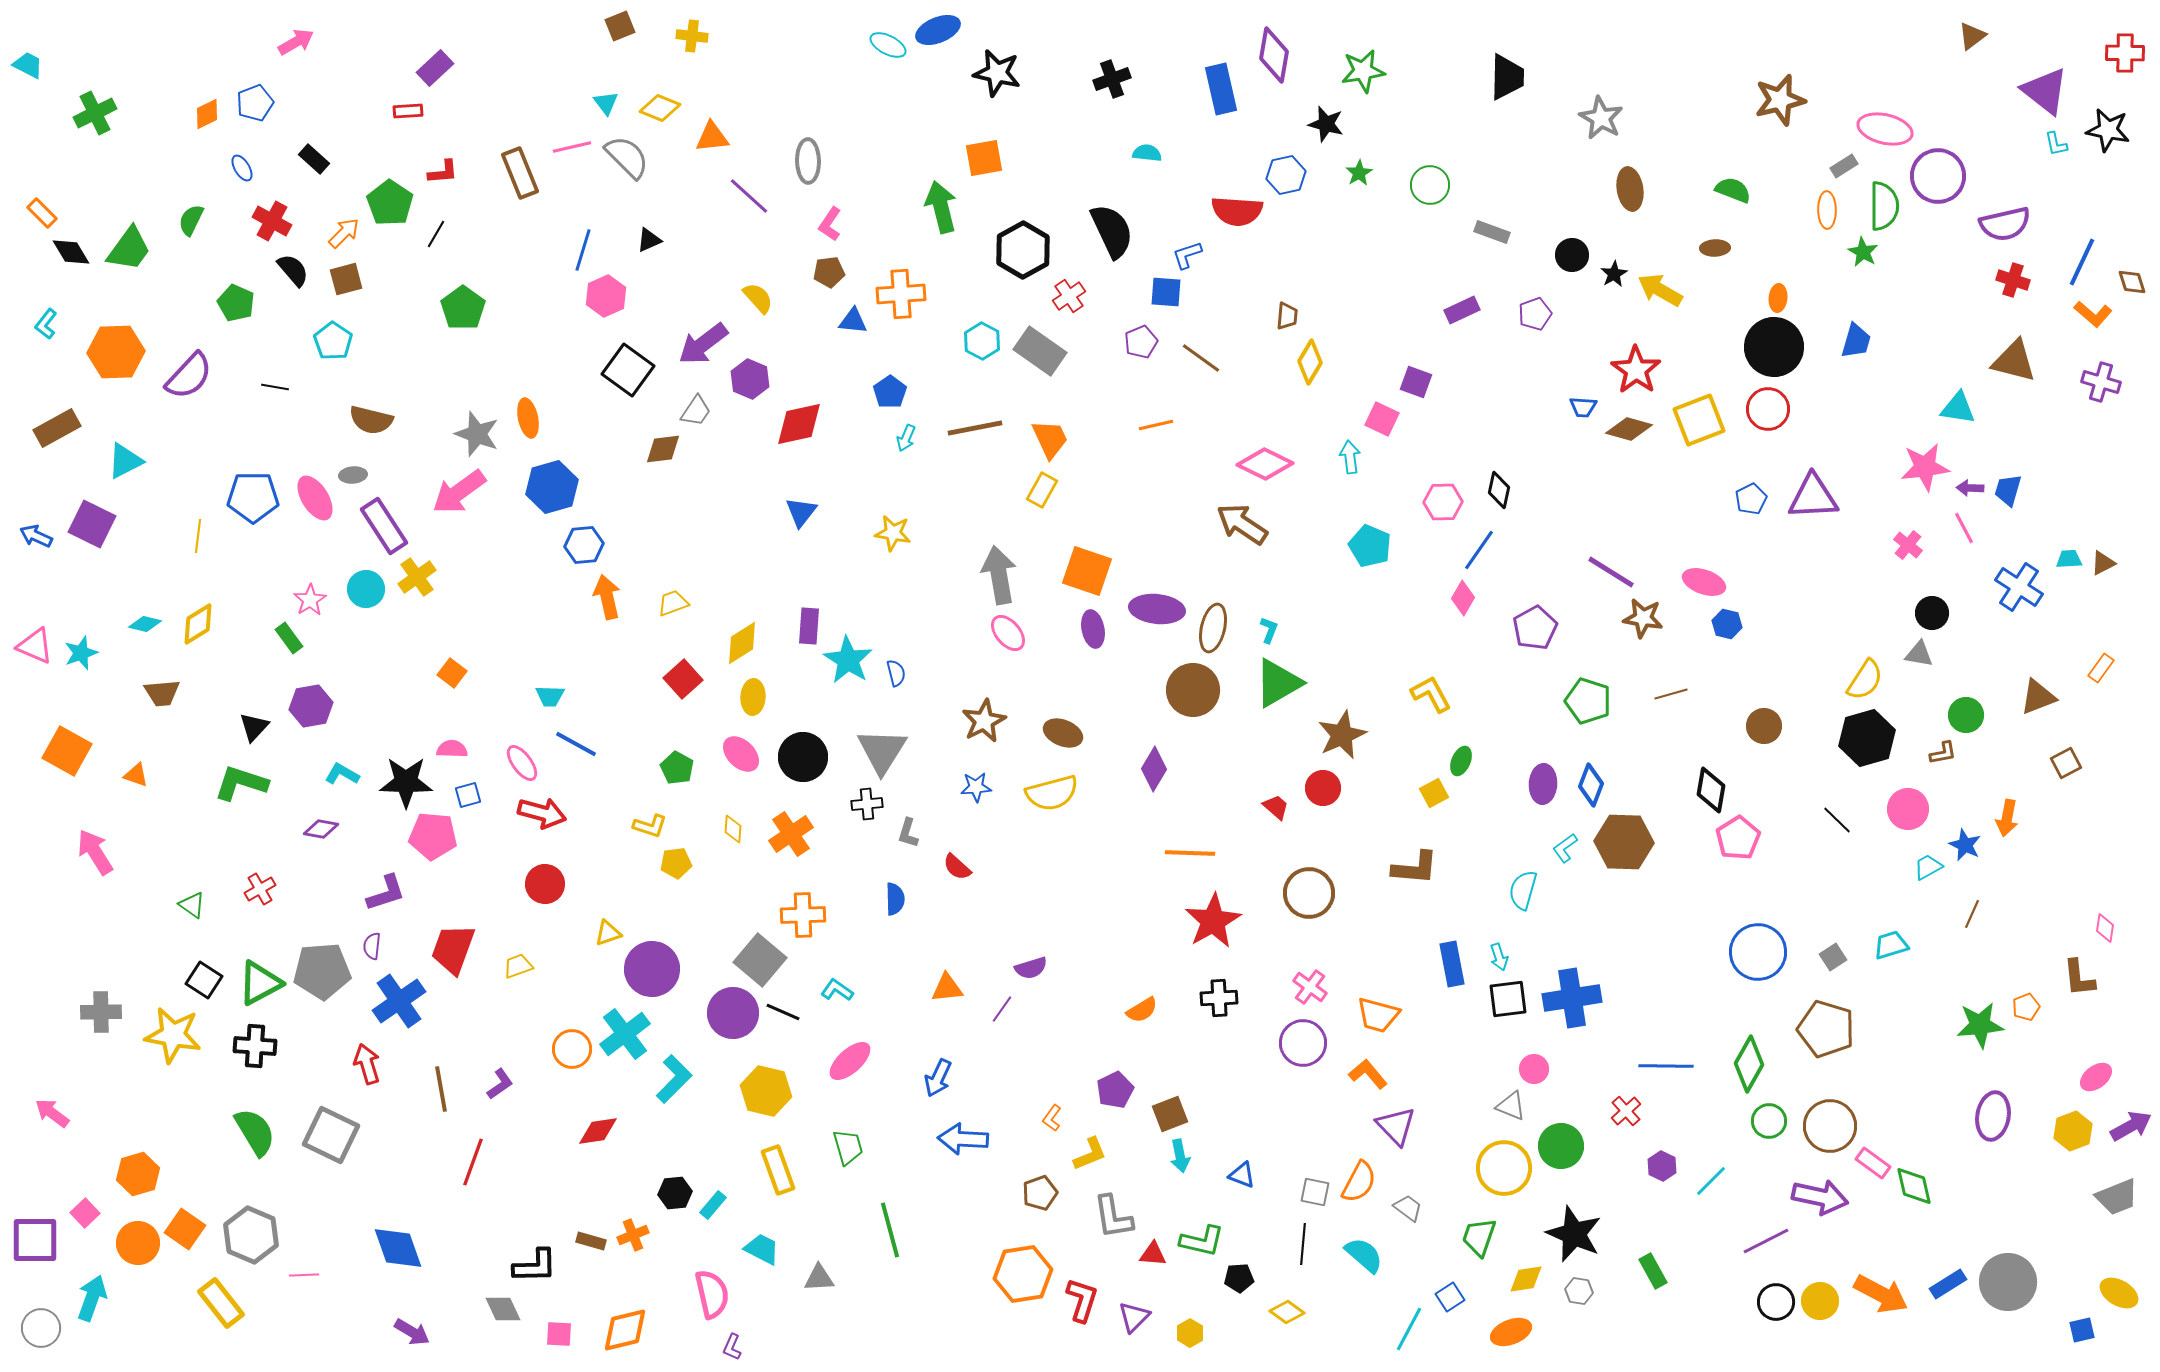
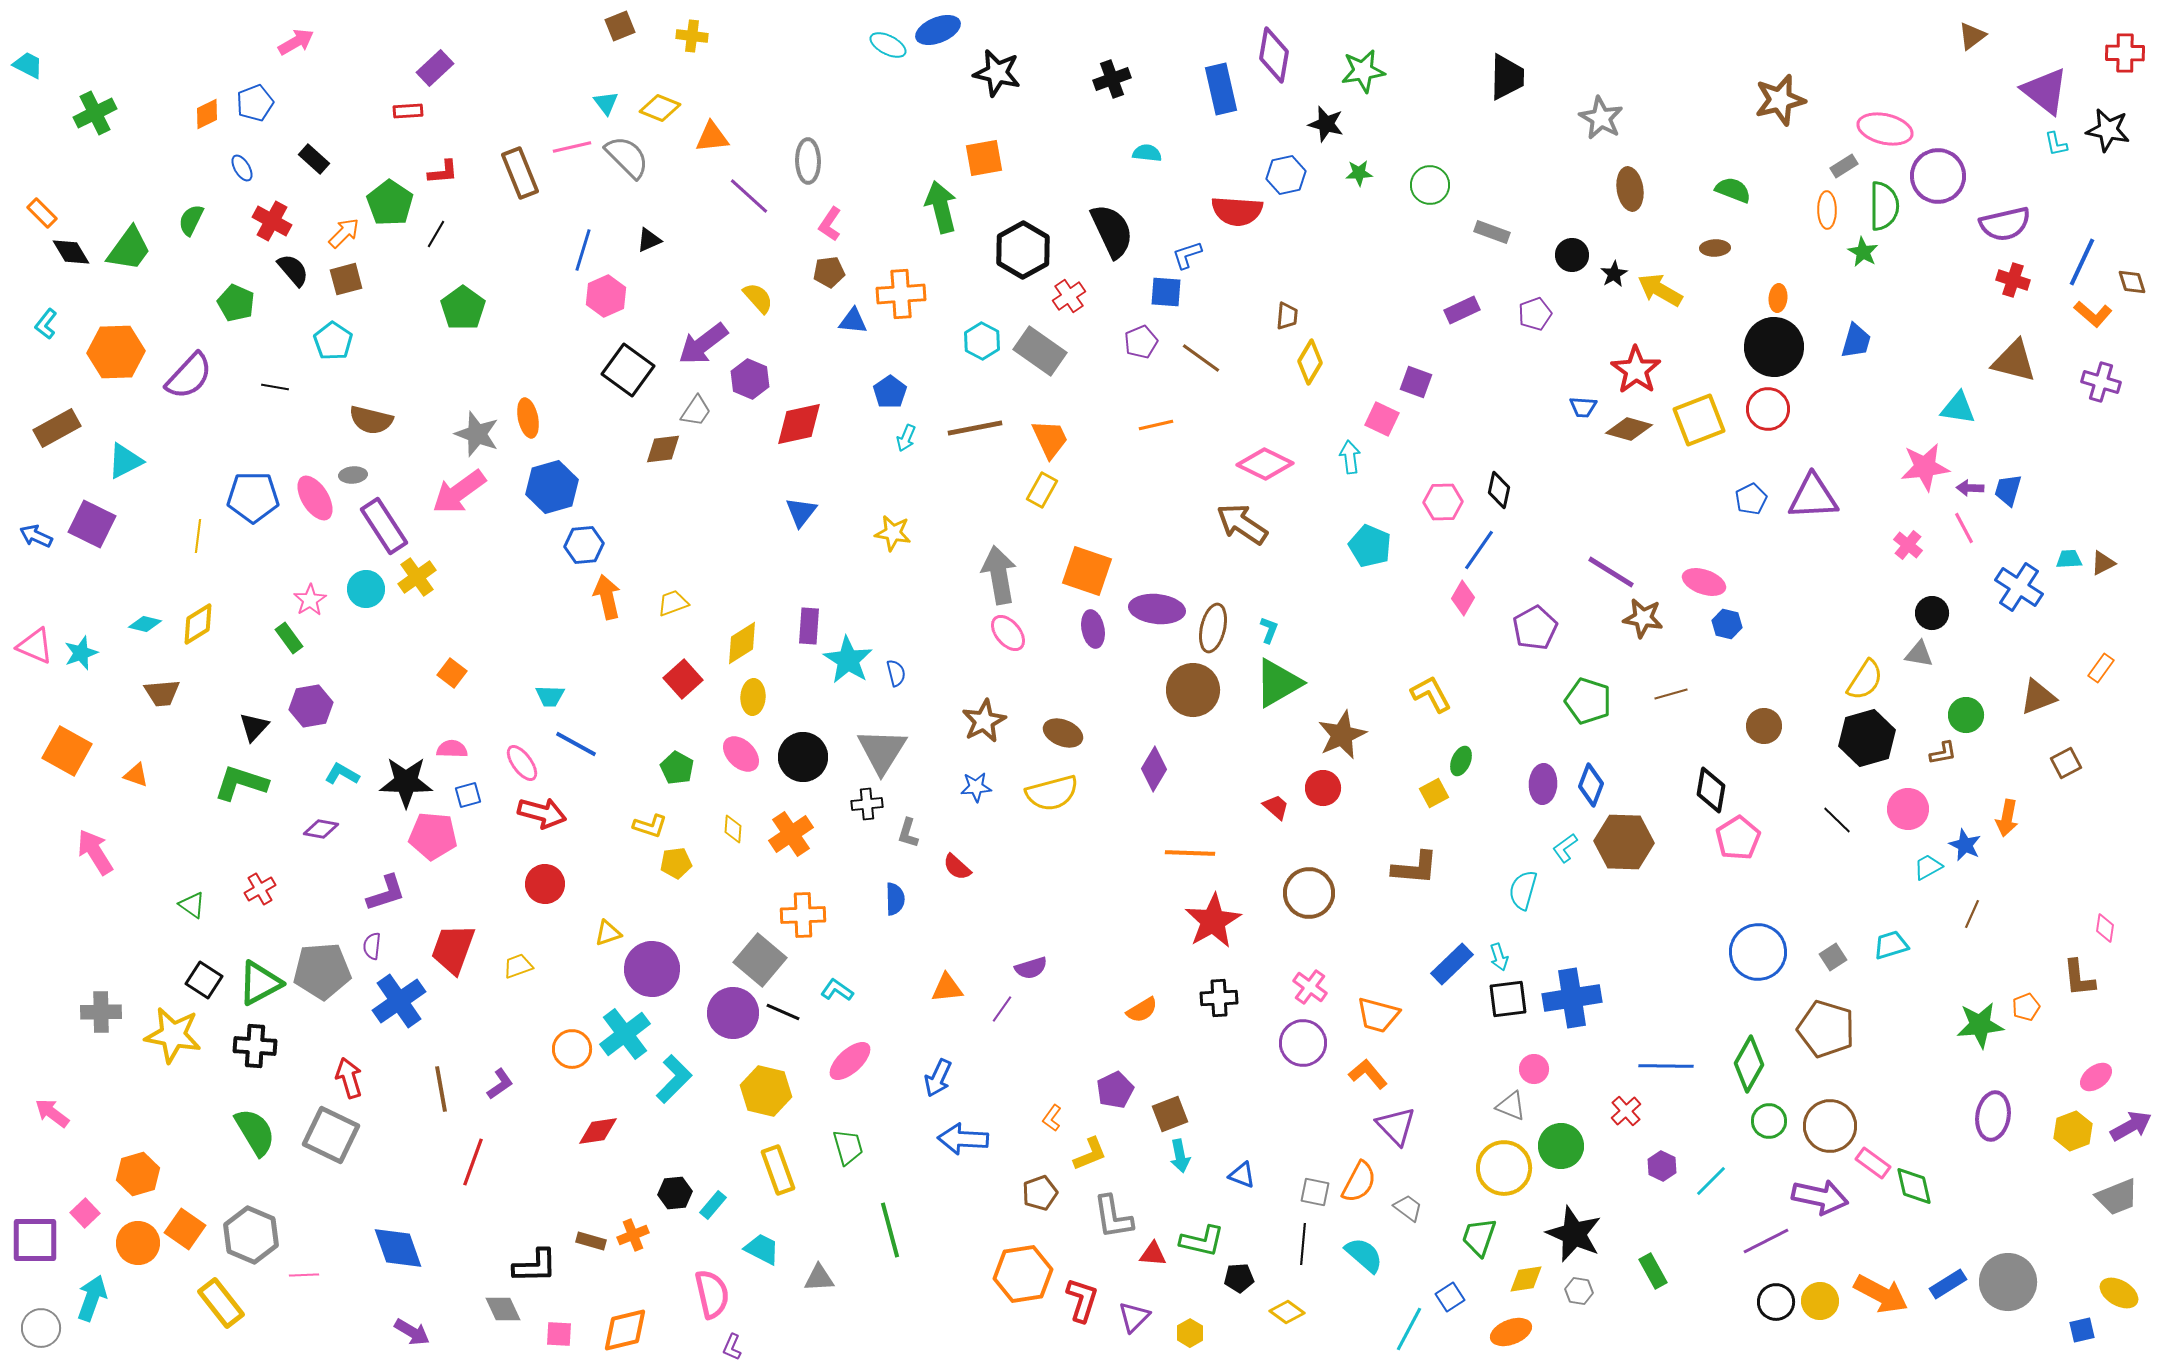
green star at (1359, 173): rotated 28 degrees clockwise
blue rectangle at (1452, 964): rotated 57 degrees clockwise
red arrow at (367, 1064): moved 18 px left, 14 px down
